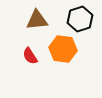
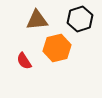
orange hexagon: moved 6 px left, 1 px up; rotated 20 degrees counterclockwise
red semicircle: moved 6 px left, 5 px down
